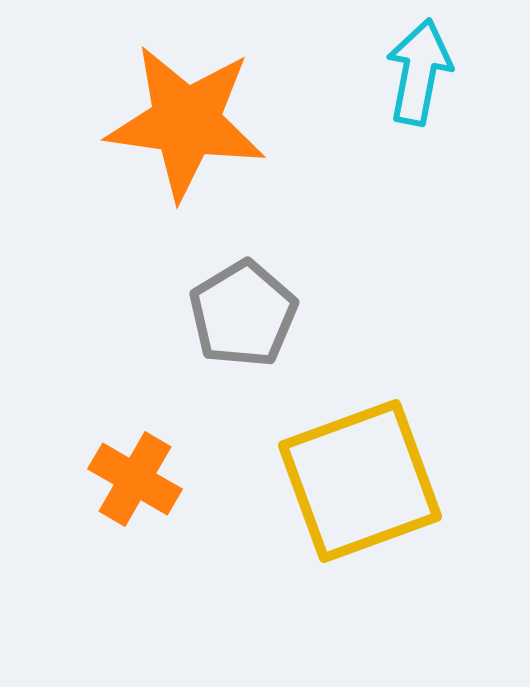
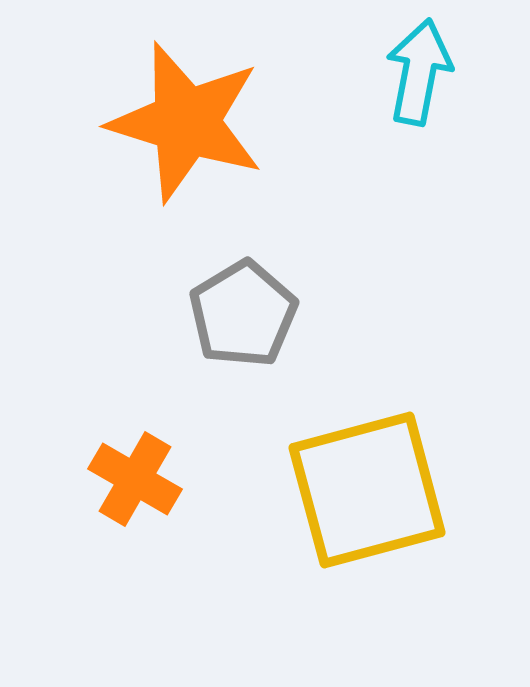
orange star: rotated 9 degrees clockwise
yellow square: moved 7 px right, 9 px down; rotated 5 degrees clockwise
